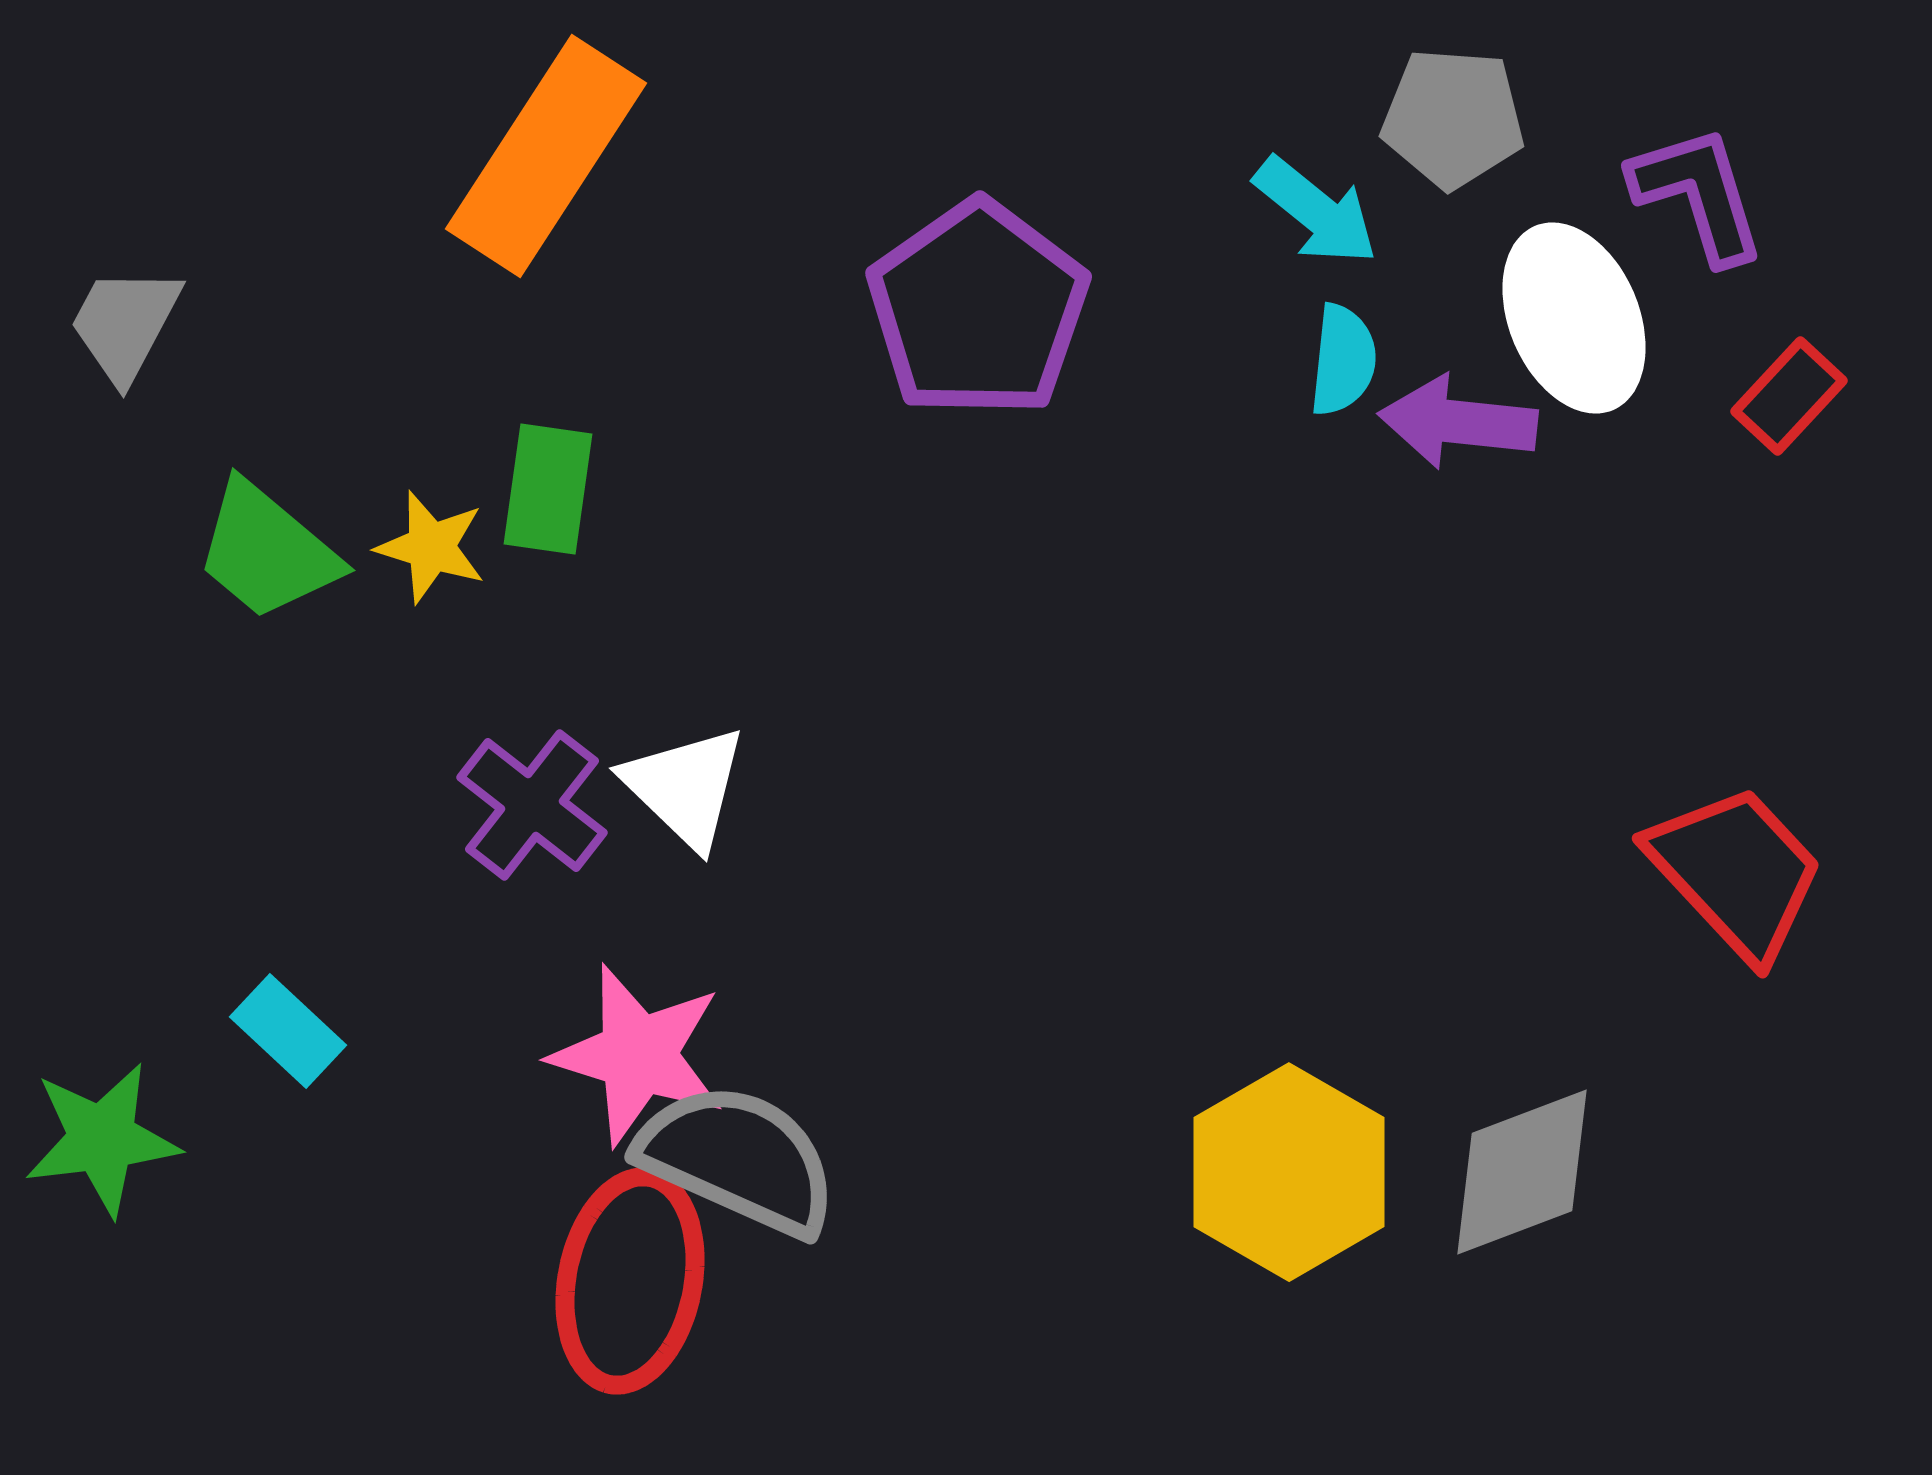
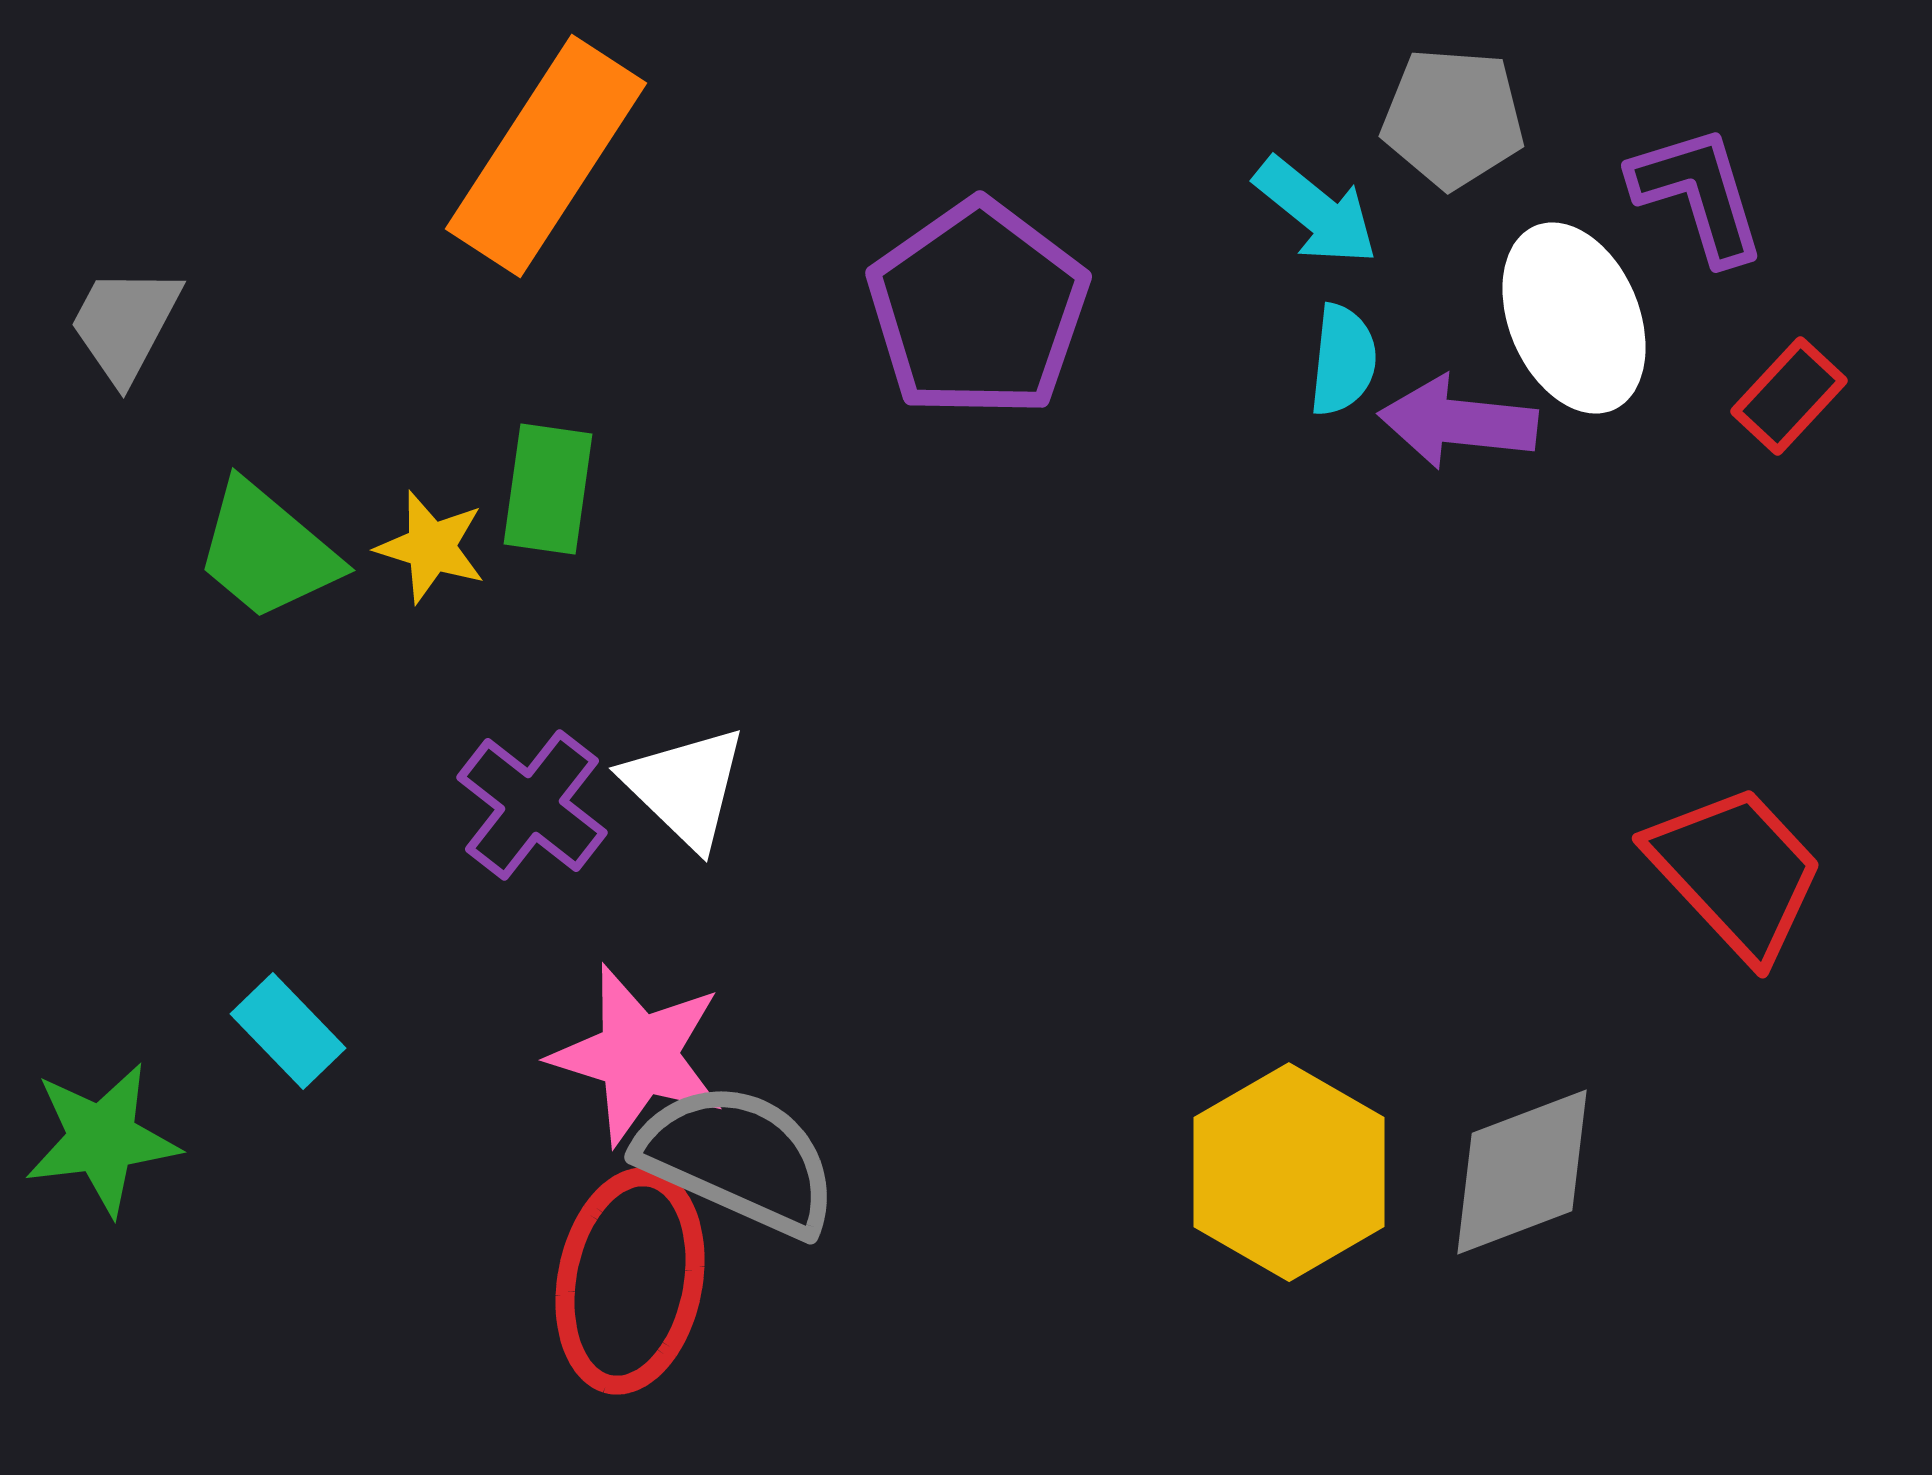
cyan rectangle: rotated 3 degrees clockwise
